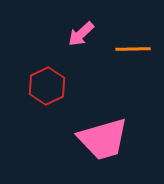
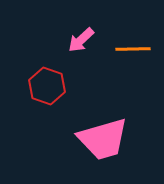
pink arrow: moved 6 px down
red hexagon: rotated 15 degrees counterclockwise
